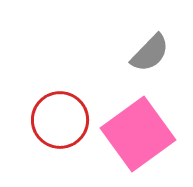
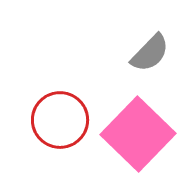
pink square: rotated 10 degrees counterclockwise
